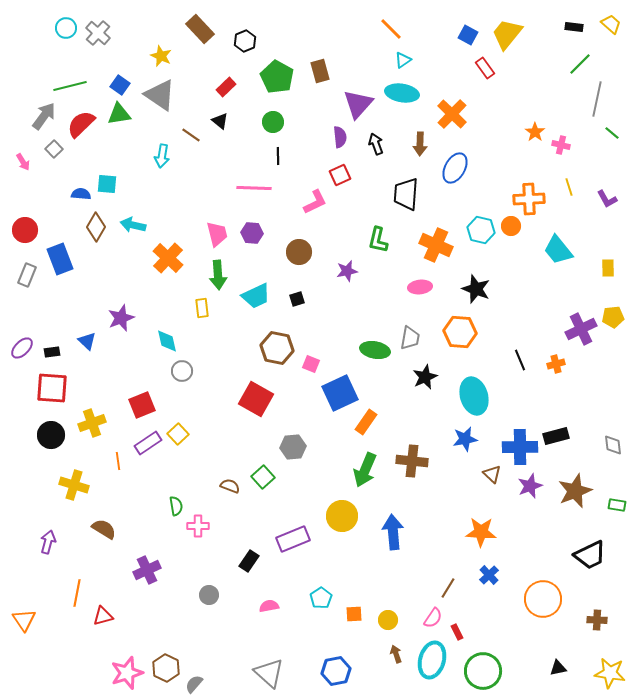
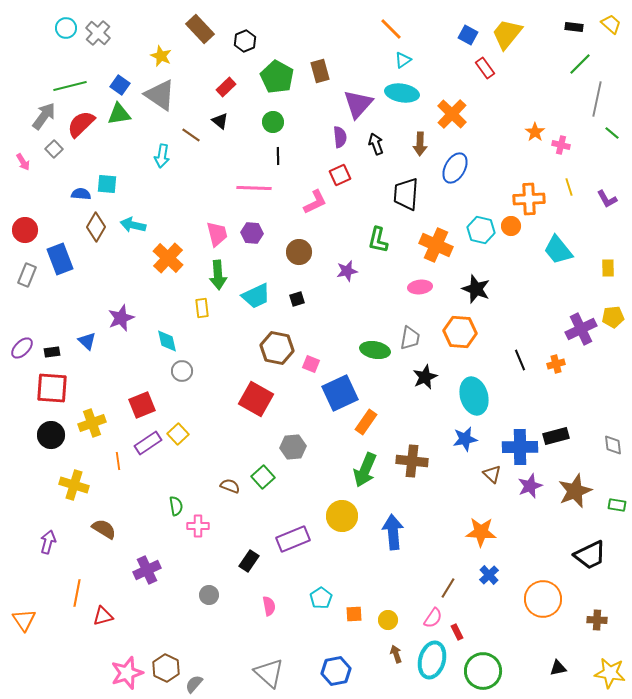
pink semicircle at (269, 606): rotated 90 degrees clockwise
